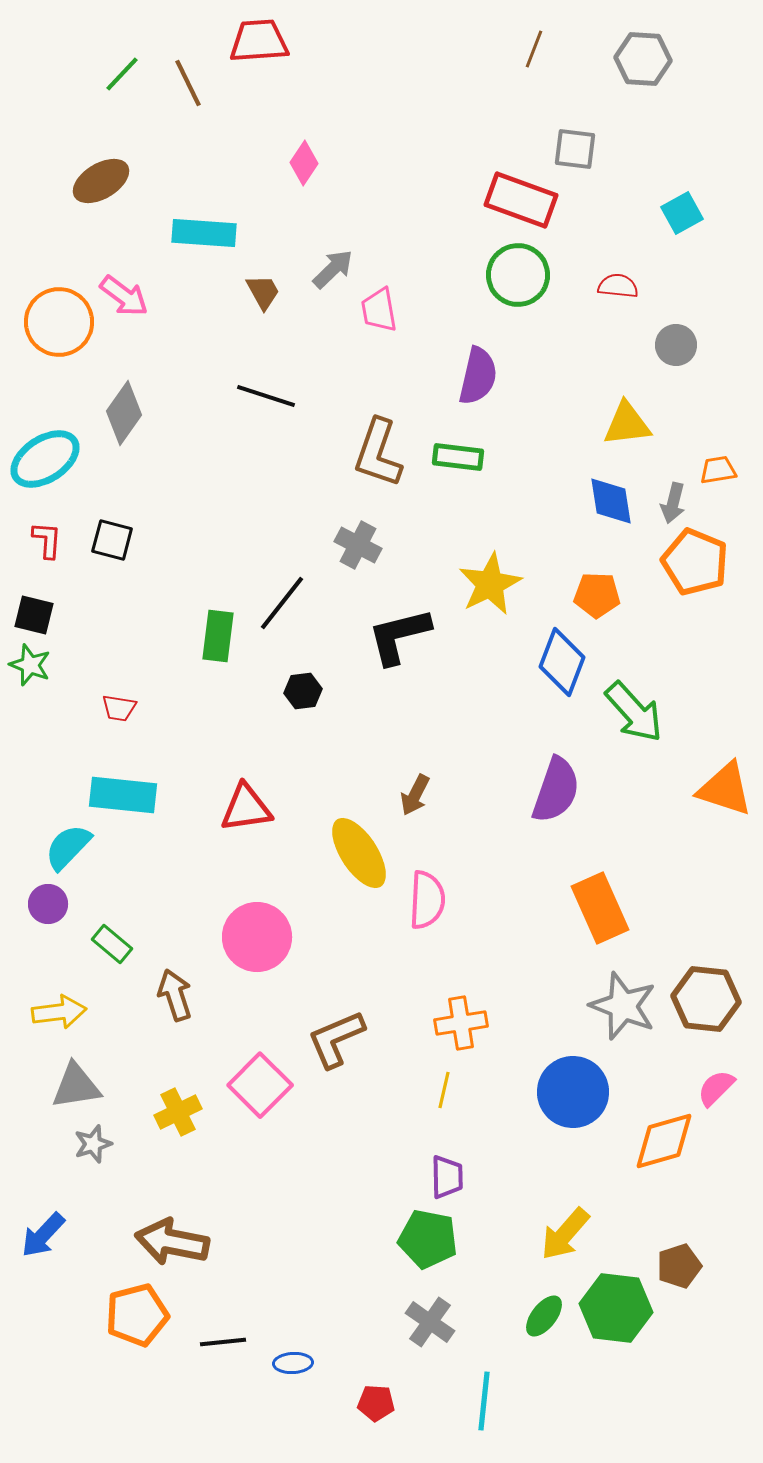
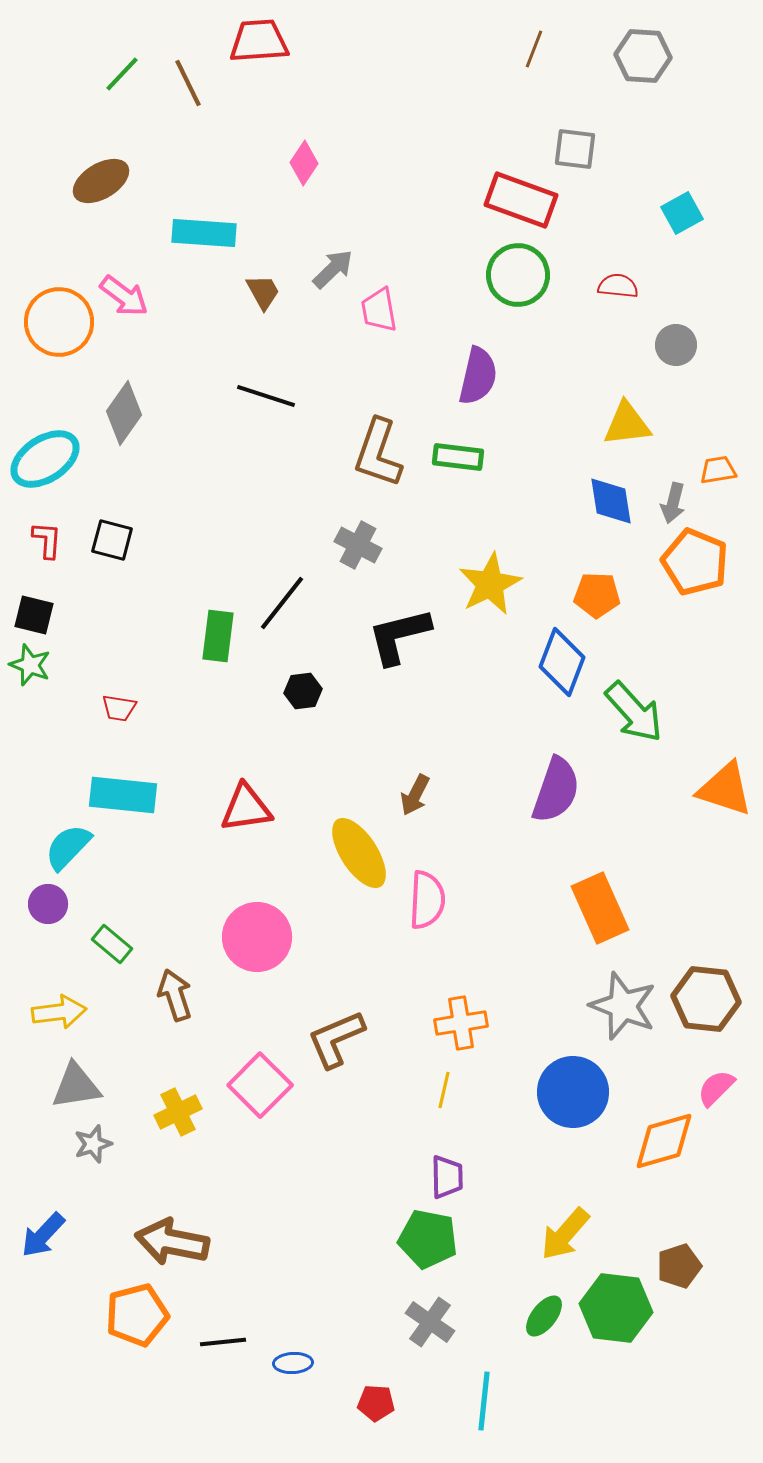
gray hexagon at (643, 59): moved 3 px up
